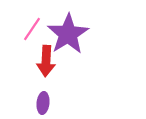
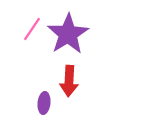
red arrow: moved 23 px right, 20 px down
purple ellipse: moved 1 px right
